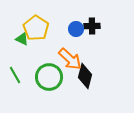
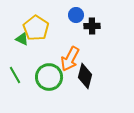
blue circle: moved 14 px up
orange arrow: rotated 75 degrees clockwise
